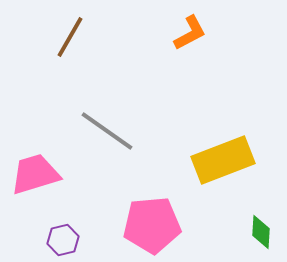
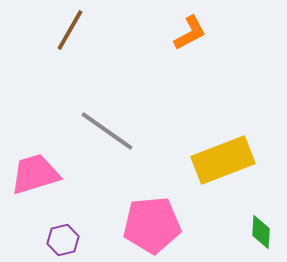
brown line: moved 7 px up
